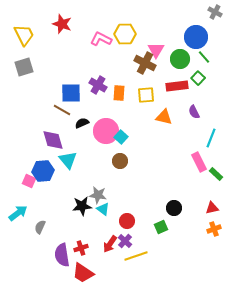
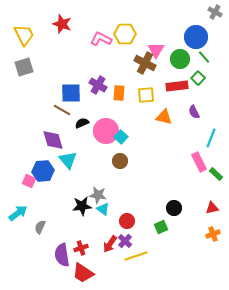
orange cross at (214, 229): moved 1 px left, 5 px down
